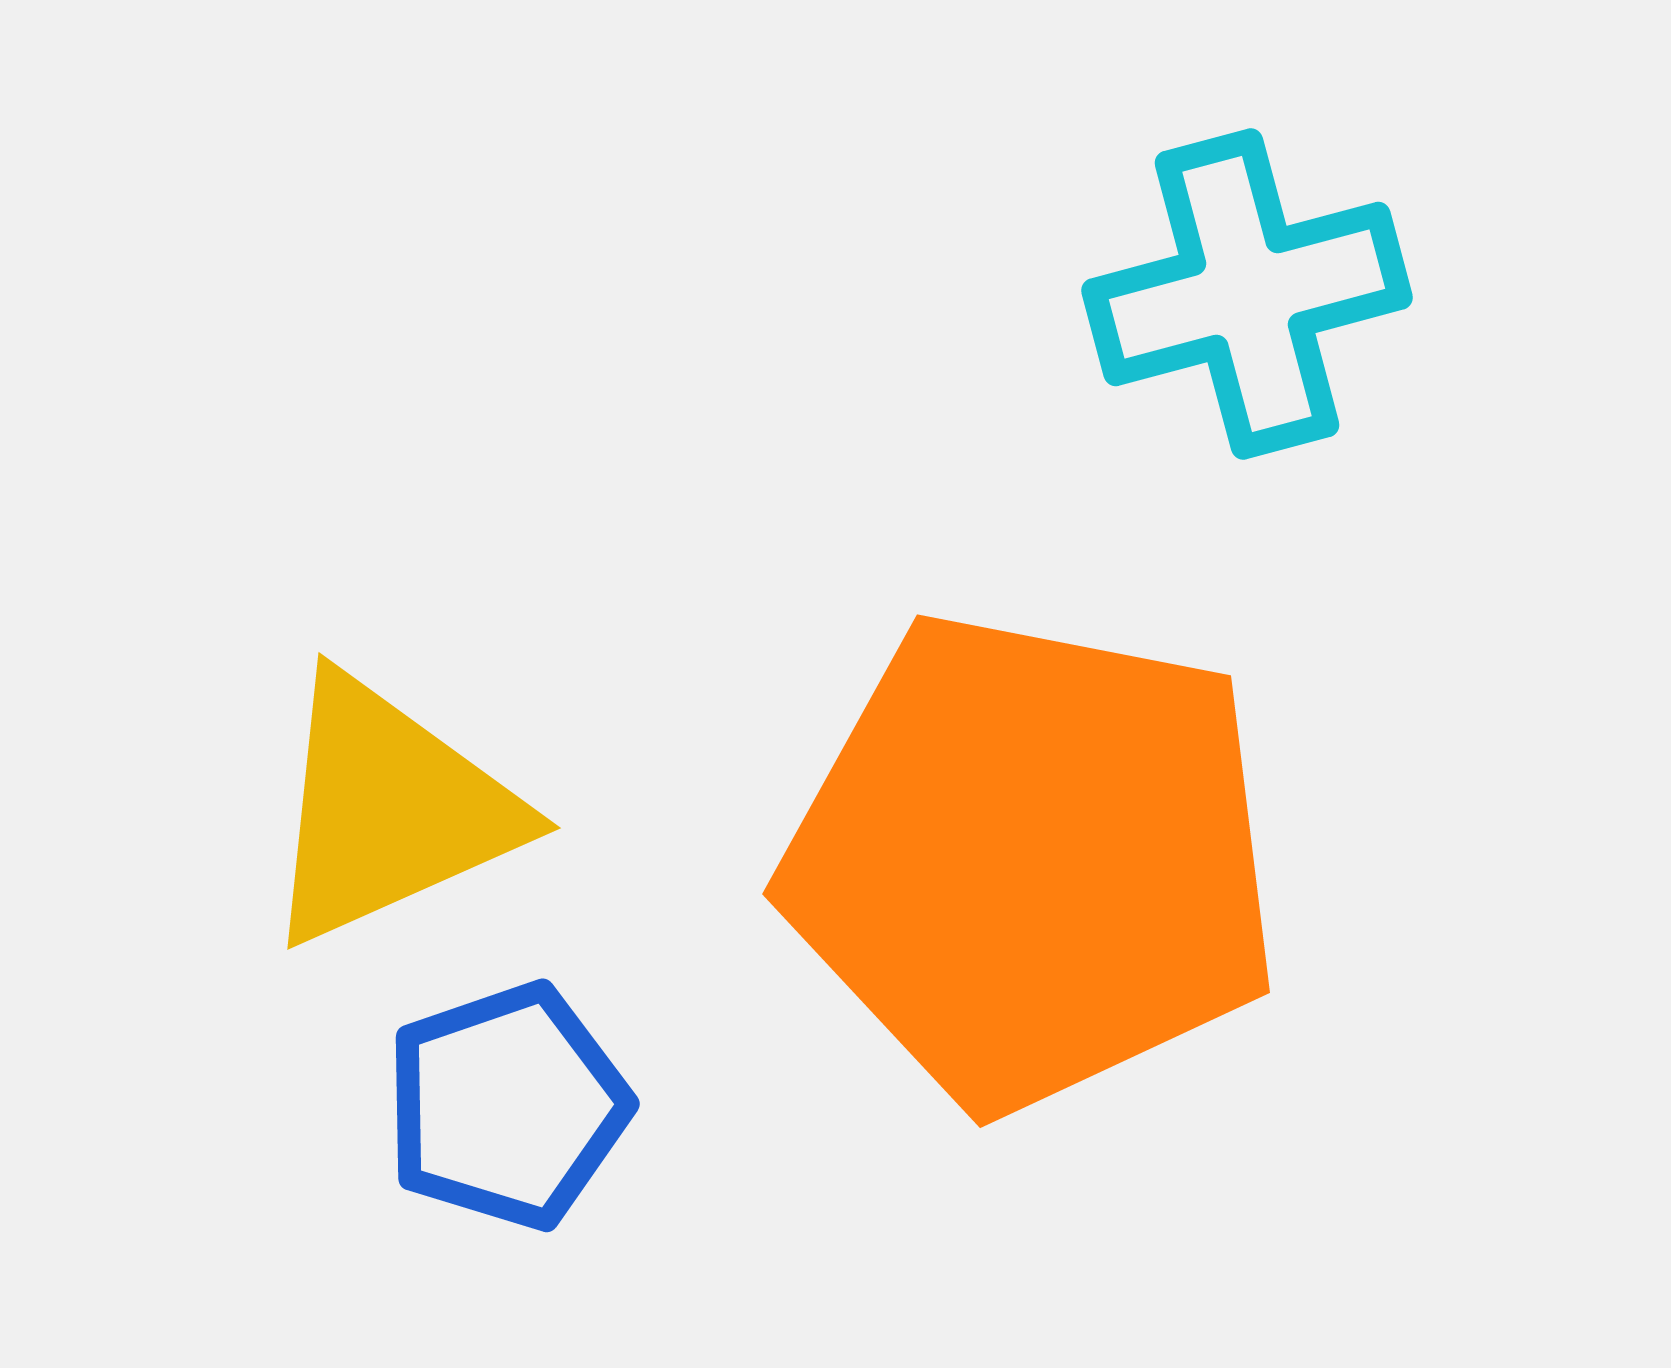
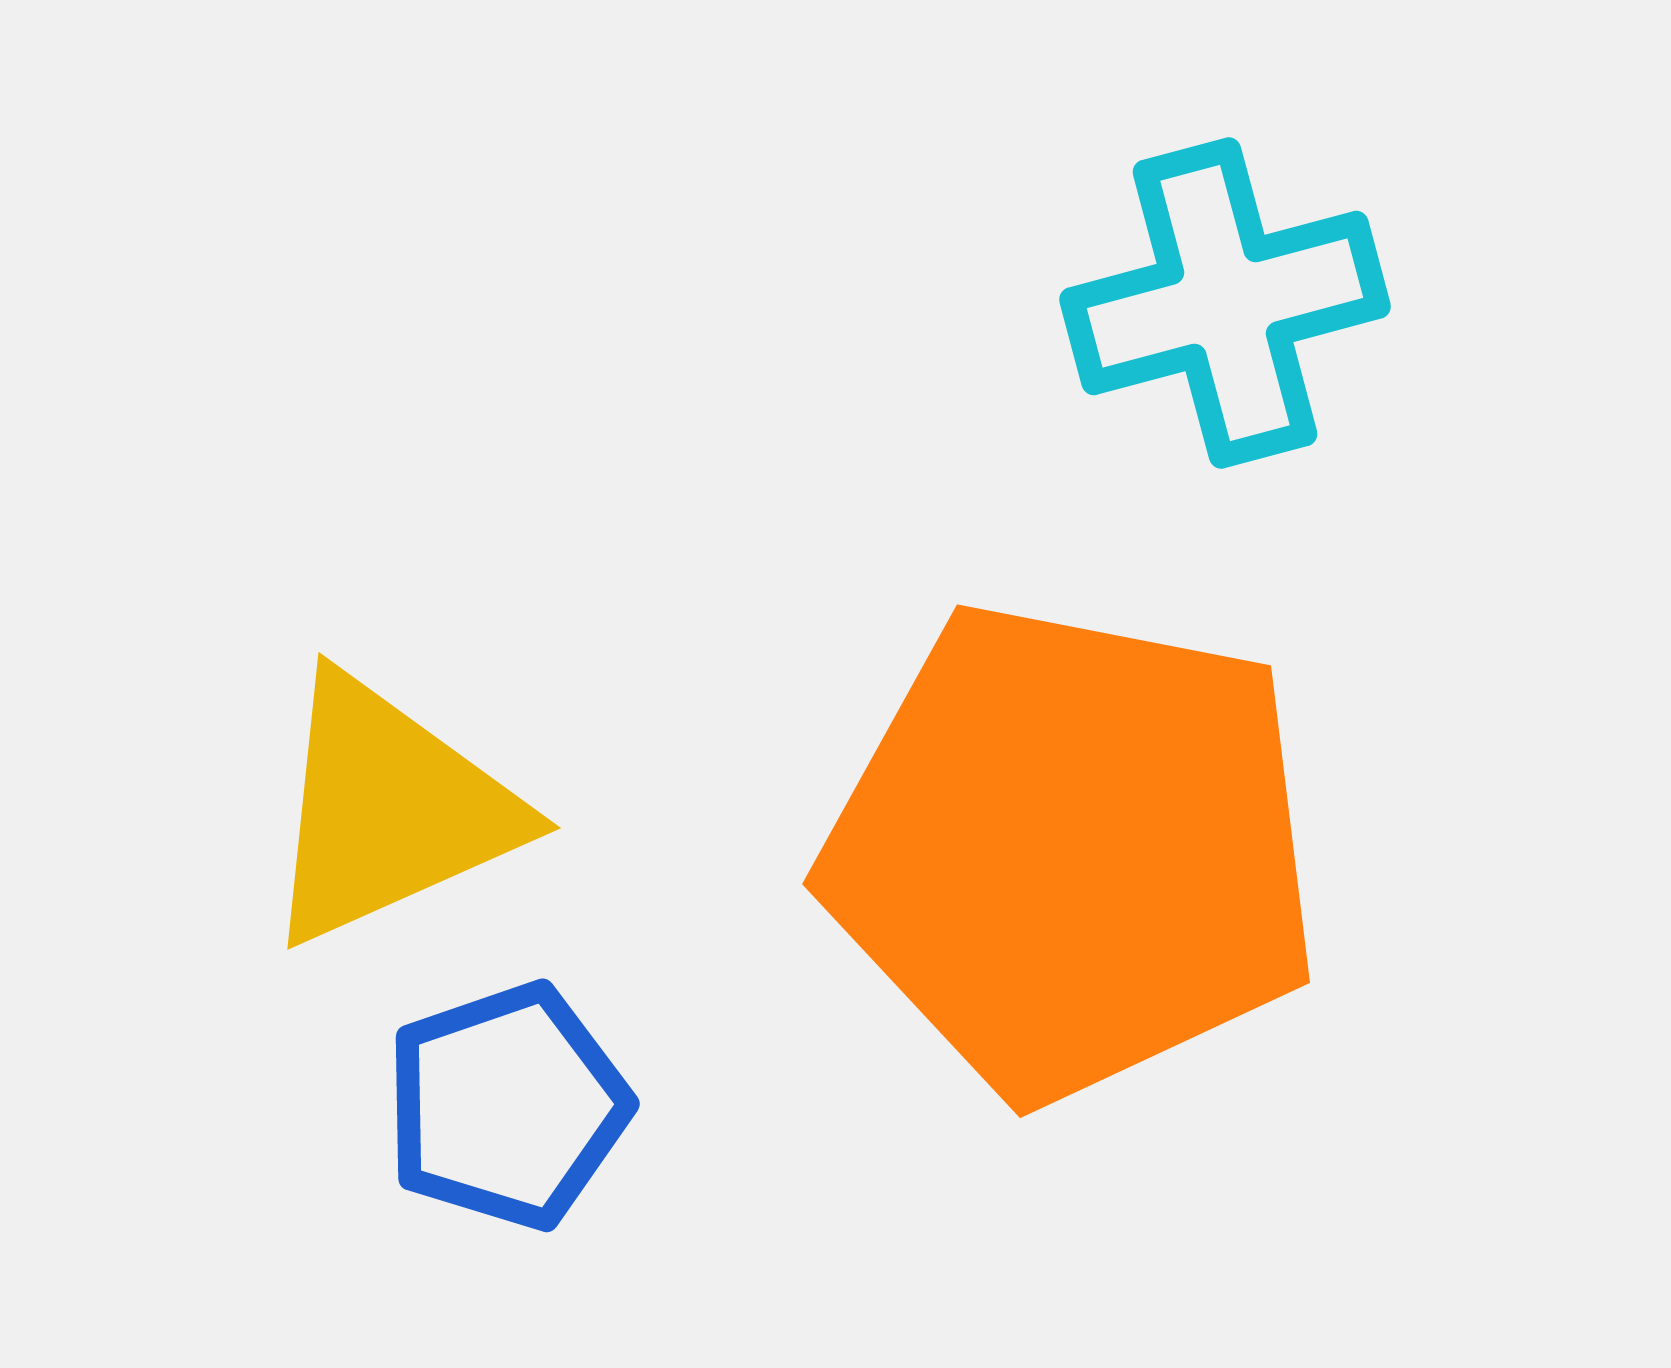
cyan cross: moved 22 px left, 9 px down
orange pentagon: moved 40 px right, 10 px up
